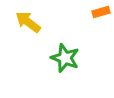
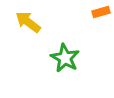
green star: rotated 8 degrees clockwise
